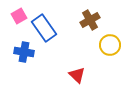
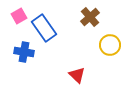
brown cross: moved 3 px up; rotated 12 degrees counterclockwise
